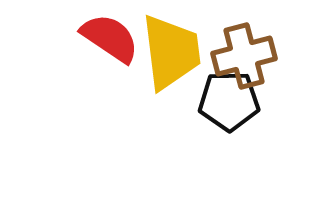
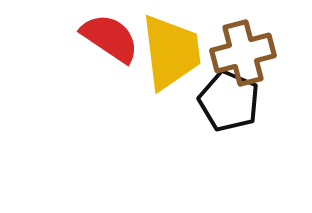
brown cross: moved 1 px left, 3 px up
black pentagon: rotated 24 degrees clockwise
